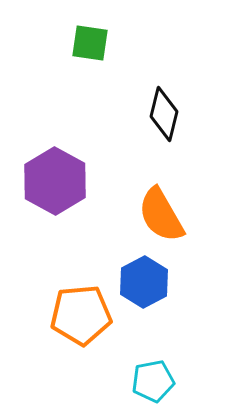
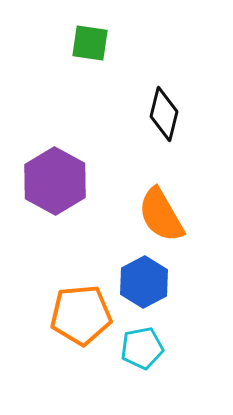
cyan pentagon: moved 11 px left, 33 px up
